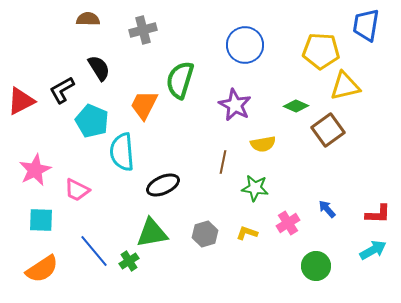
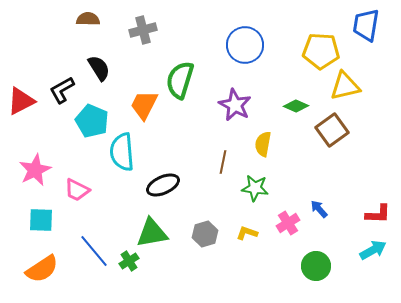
brown square: moved 4 px right
yellow semicircle: rotated 110 degrees clockwise
blue arrow: moved 8 px left
